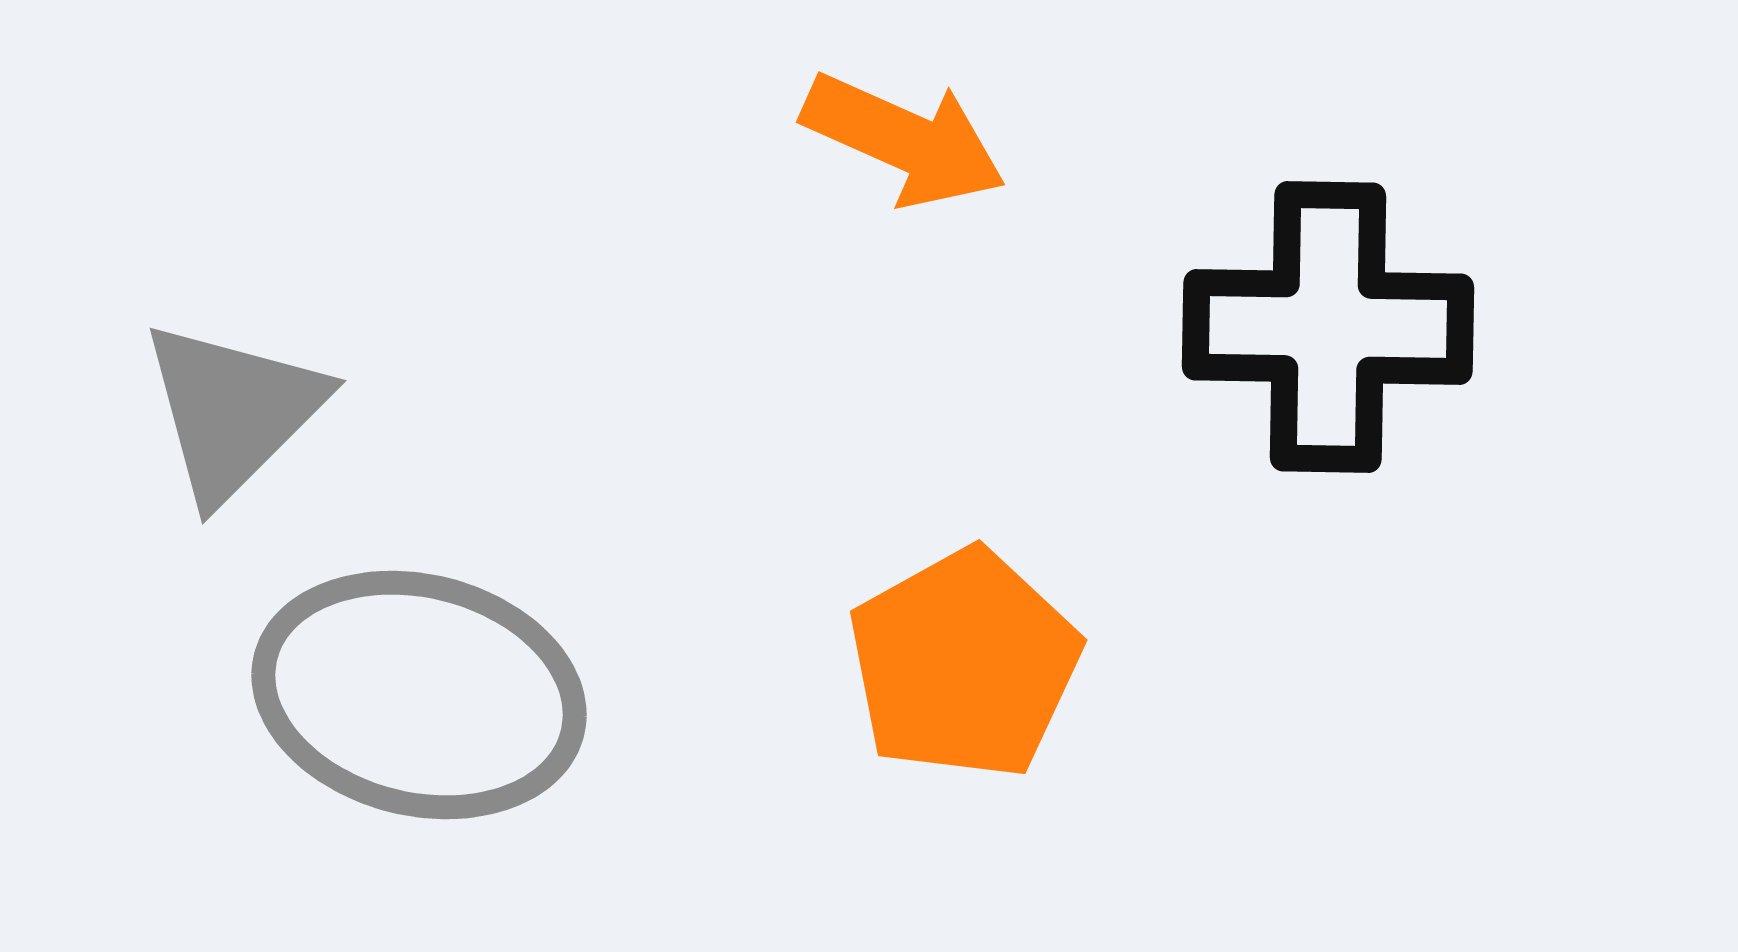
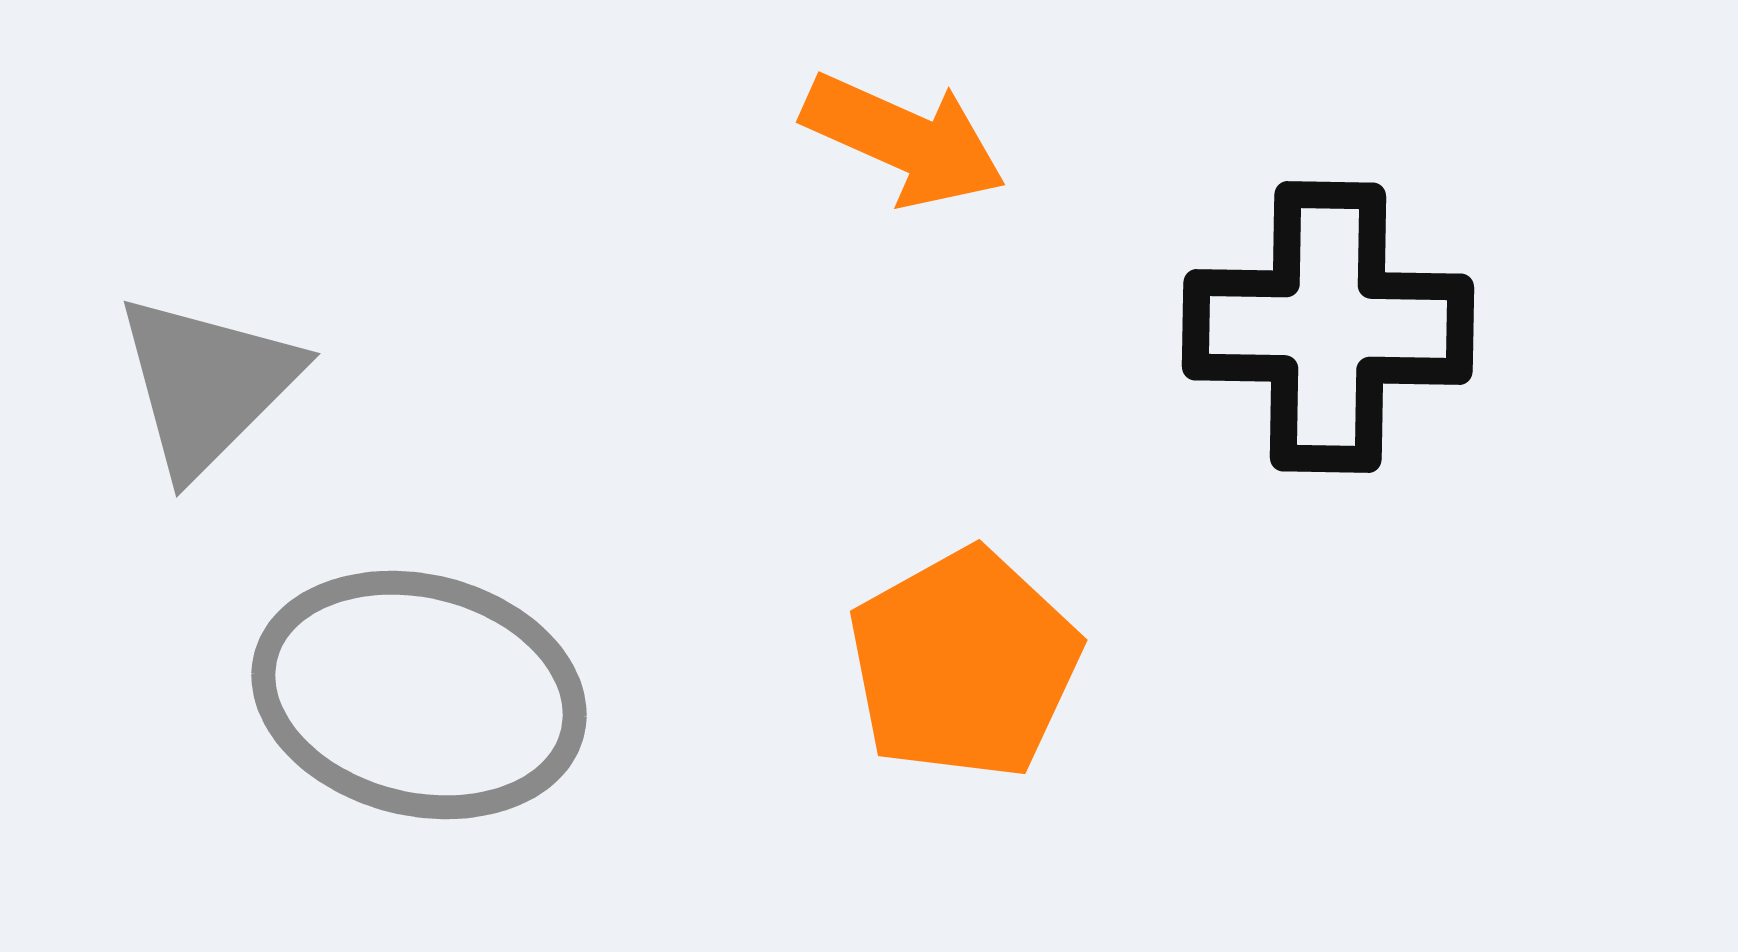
gray triangle: moved 26 px left, 27 px up
